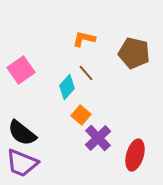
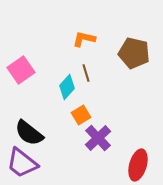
brown line: rotated 24 degrees clockwise
orange square: rotated 18 degrees clockwise
black semicircle: moved 7 px right
red ellipse: moved 3 px right, 10 px down
purple trapezoid: rotated 16 degrees clockwise
